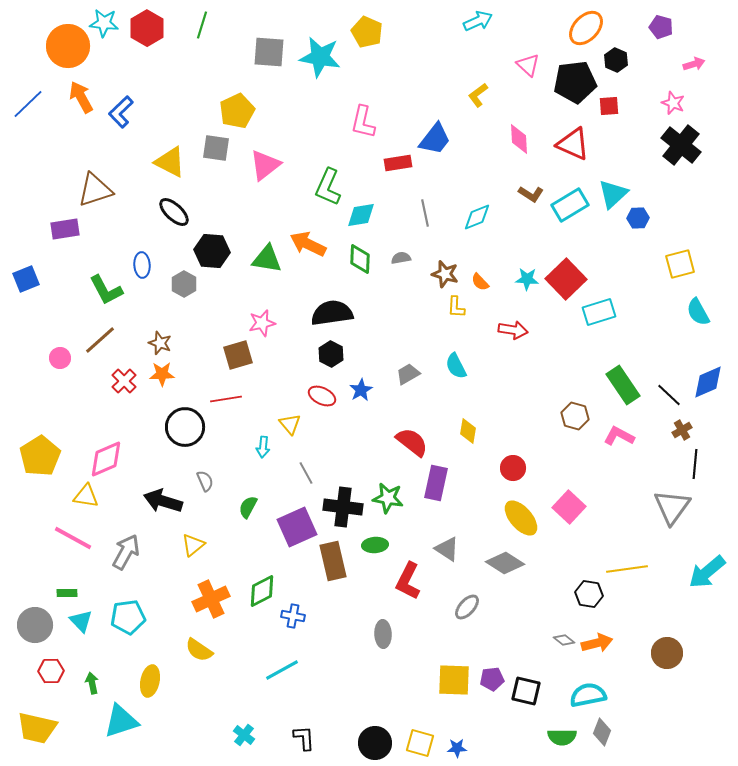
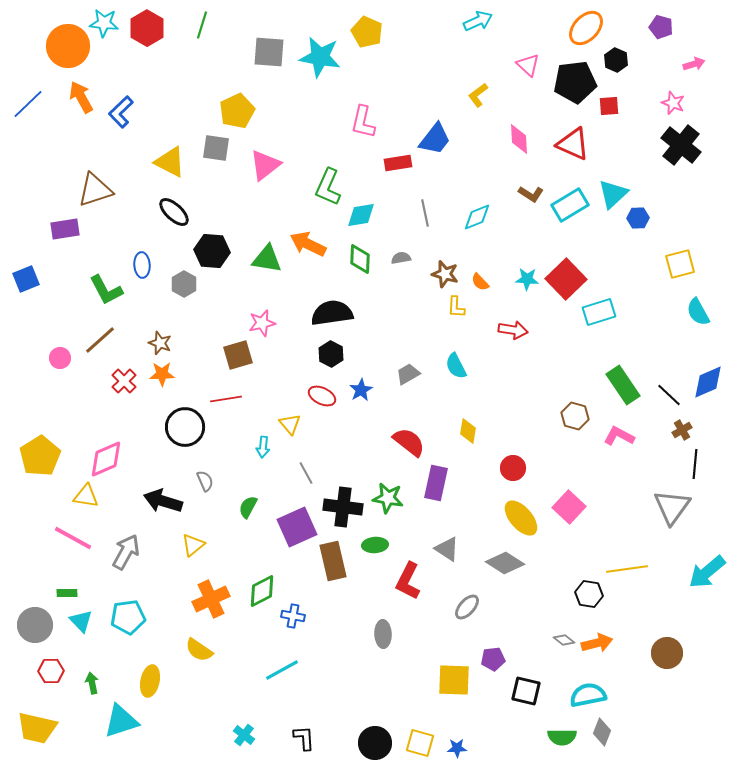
red semicircle at (412, 442): moved 3 px left
purple pentagon at (492, 679): moved 1 px right, 20 px up
